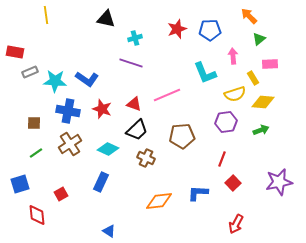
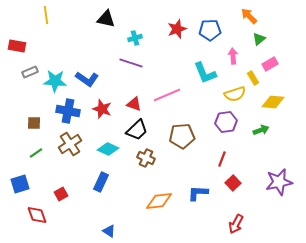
red rectangle at (15, 52): moved 2 px right, 6 px up
pink rectangle at (270, 64): rotated 28 degrees counterclockwise
yellow diamond at (263, 102): moved 10 px right
red diamond at (37, 215): rotated 15 degrees counterclockwise
